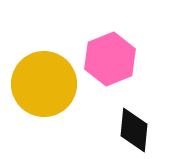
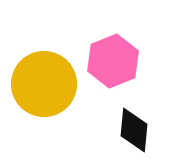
pink hexagon: moved 3 px right, 2 px down
